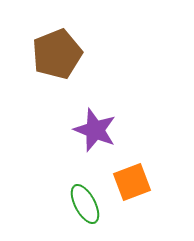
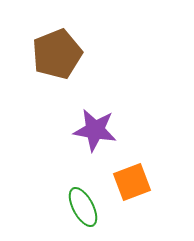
purple star: rotated 12 degrees counterclockwise
green ellipse: moved 2 px left, 3 px down
